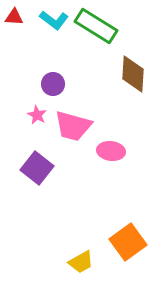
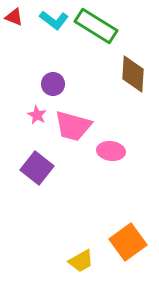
red triangle: rotated 18 degrees clockwise
yellow trapezoid: moved 1 px up
